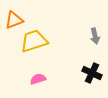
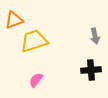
black cross: moved 1 px left, 3 px up; rotated 30 degrees counterclockwise
pink semicircle: moved 2 px left, 1 px down; rotated 35 degrees counterclockwise
